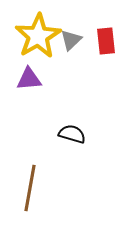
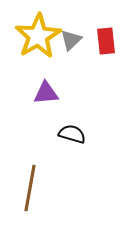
purple triangle: moved 17 px right, 14 px down
